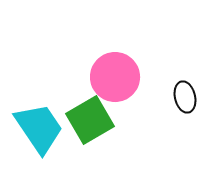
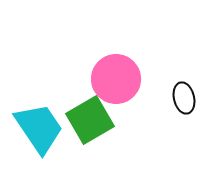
pink circle: moved 1 px right, 2 px down
black ellipse: moved 1 px left, 1 px down
